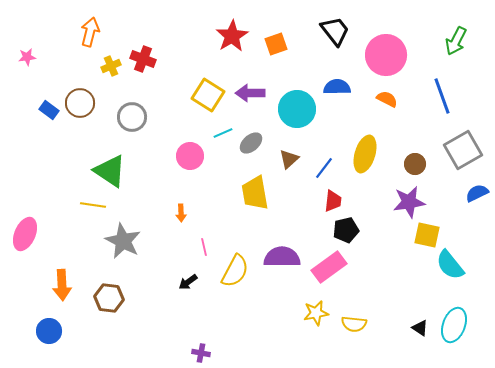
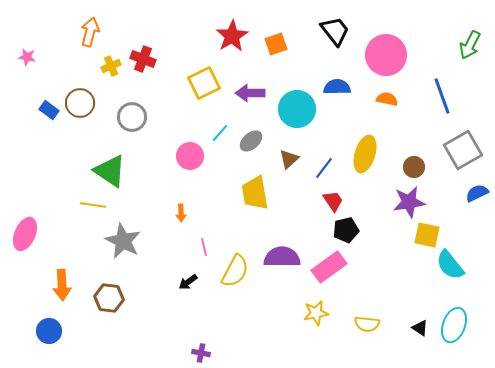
green arrow at (456, 41): moved 14 px right, 4 px down
pink star at (27, 57): rotated 18 degrees clockwise
yellow square at (208, 95): moved 4 px left, 12 px up; rotated 32 degrees clockwise
orange semicircle at (387, 99): rotated 15 degrees counterclockwise
cyan line at (223, 133): moved 3 px left; rotated 24 degrees counterclockwise
gray ellipse at (251, 143): moved 2 px up
brown circle at (415, 164): moved 1 px left, 3 px down
red trapezoid at (333, 201): rotated 40 degrees counterclockwise
yellow semicircle at (354, 324): moved 13 px right
